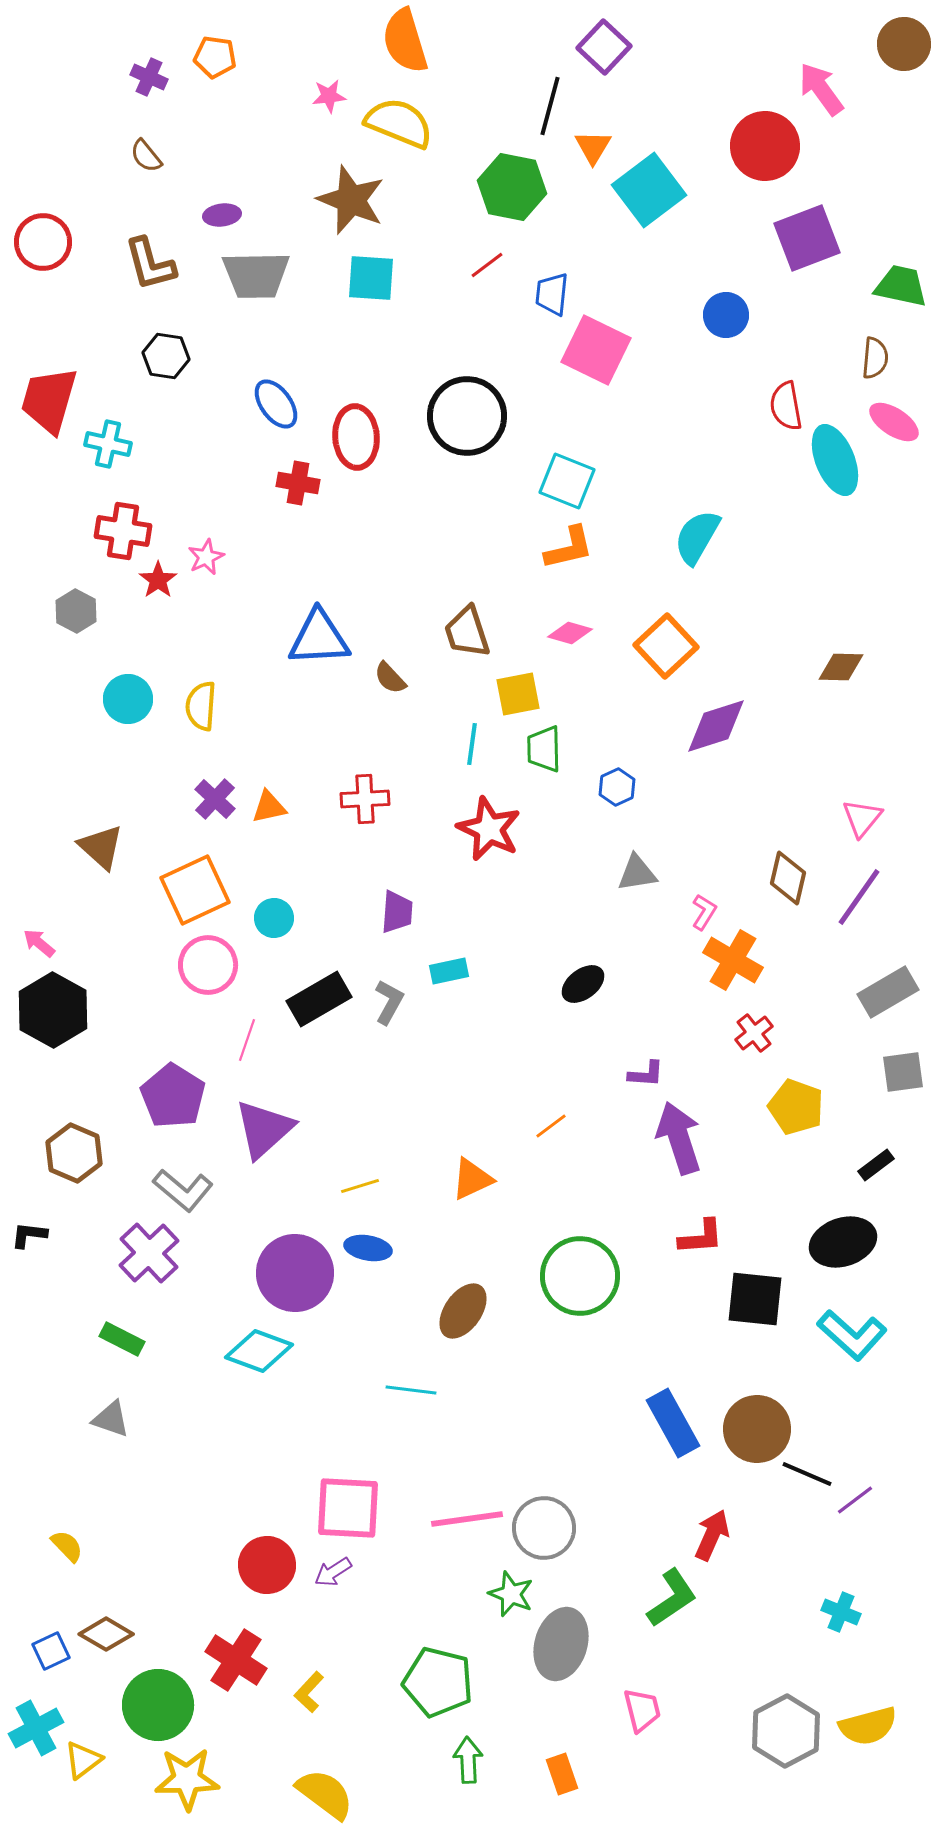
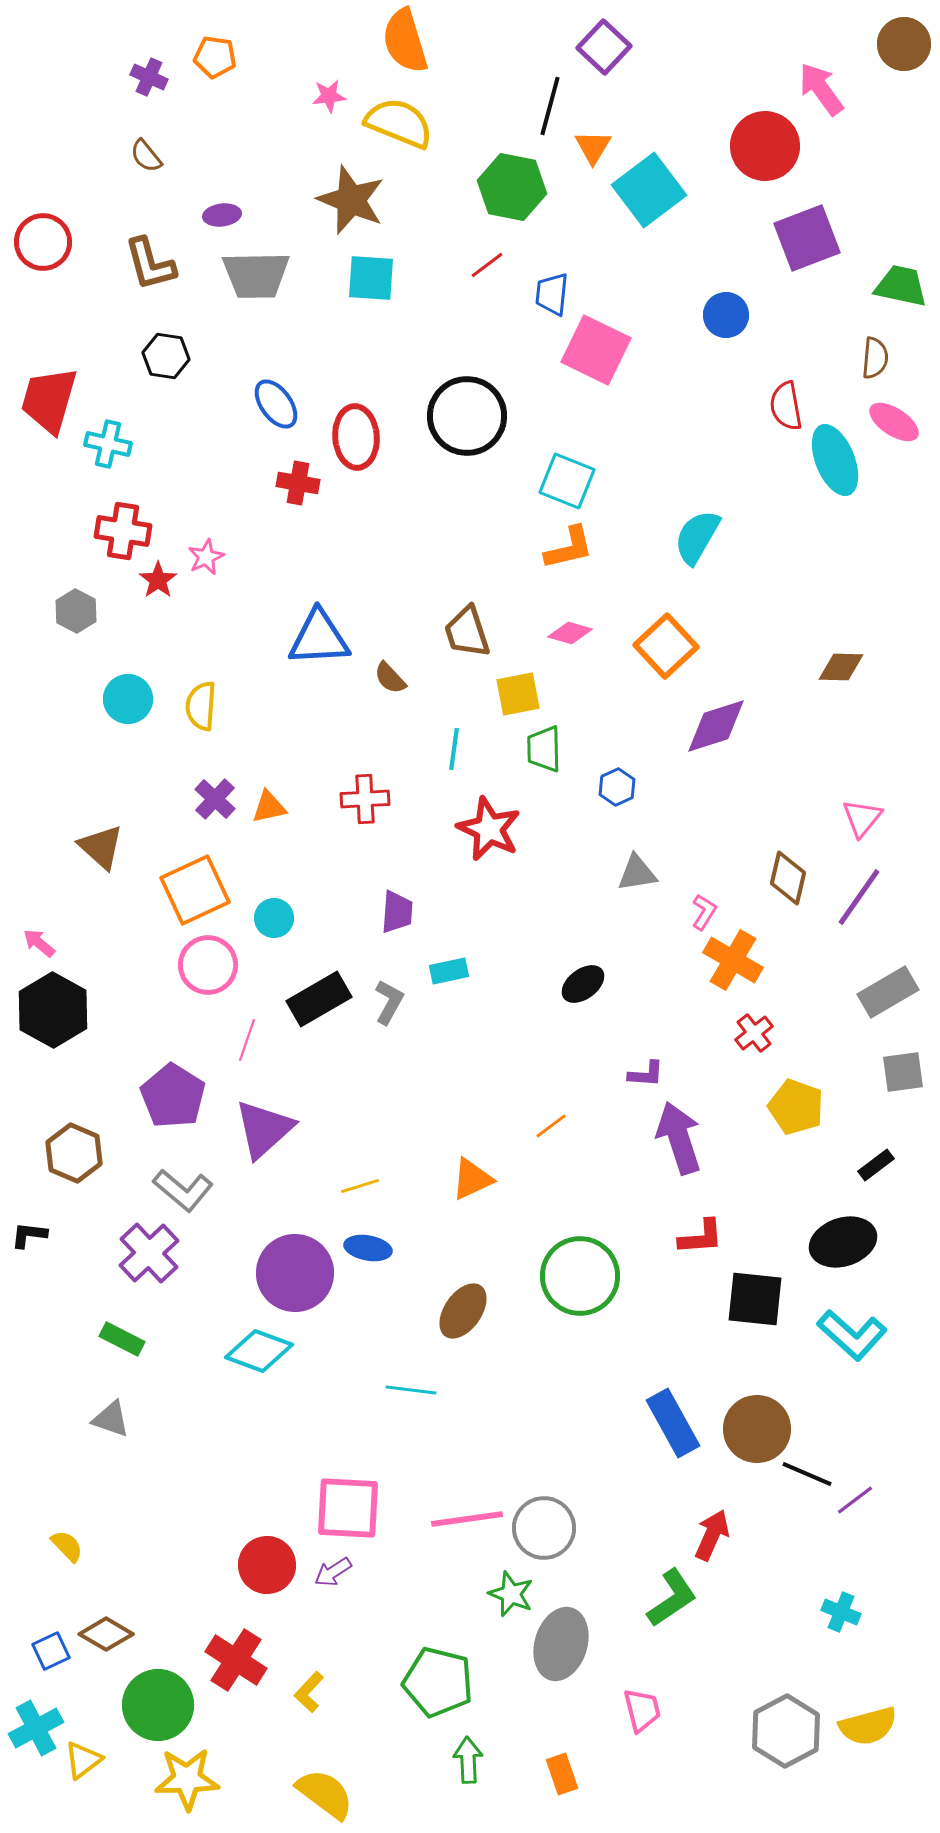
cyan line at (472, 744): moved 18 px left, 5 px down
